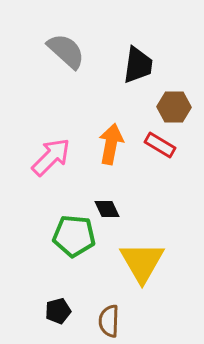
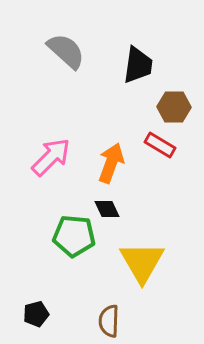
orange arrow: moved 19 px down; rotated 9 degrees clockwise
black pentagon: moved 22 px left, 3 px down
